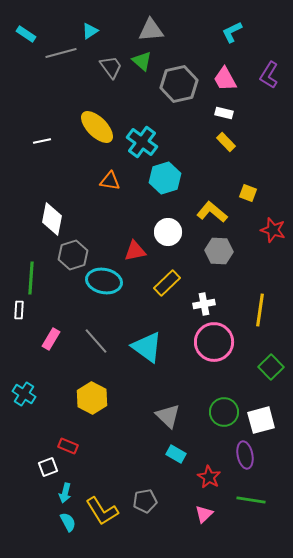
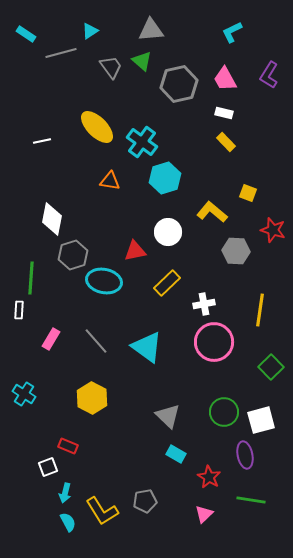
gray hexagon at (219, 251): moved 17 px right
